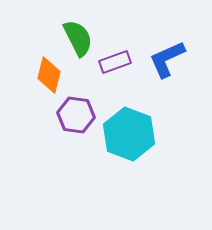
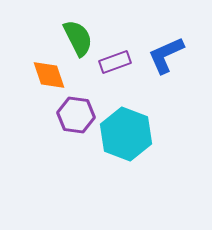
blue L-shape: moved 1 px left, 4 px up
orange diamond: rotated 33 degrees counterclockwise
cyan hexagon: moved 3 px left
